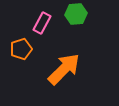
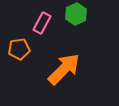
green hexagon: rotated 20 degrees counterclockwise
orange pentagon: moved 2 px left; rotated 10 degrees clockwise
